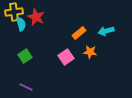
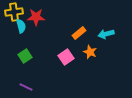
red star: rotated 24 degrees counterclockwise
cyan semicircle: moved 2 px down
cyan arrow: moved 3 px down
orange star: rotated 16 degrees clockwise
